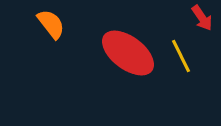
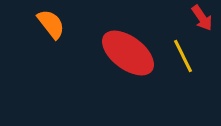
yellow line: moved 2 px right
